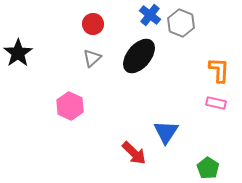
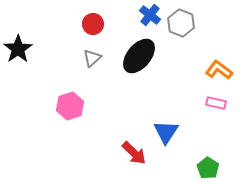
black star: moved 4 px up
orange L-shape: rotated 56 degrees counterclockwise
pink hexagon: rotated 16 degrees clockwise
